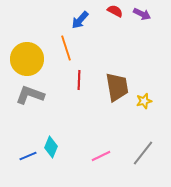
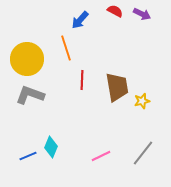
red line: moved 3 px right
yellow star: moved 2 px left
